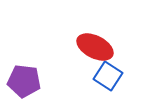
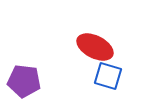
blue square: rotated 16 degrees counterclockwise
